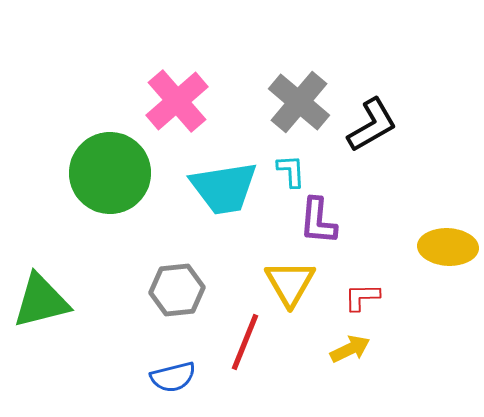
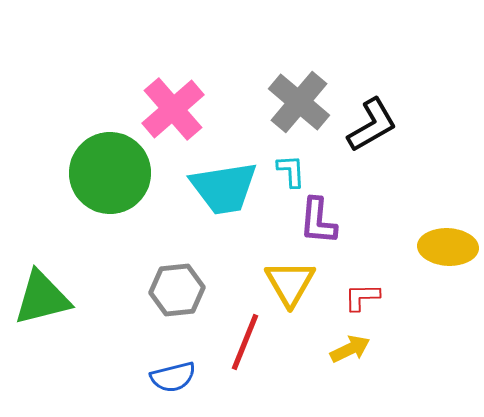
pink cross: moved 4 px left, 8 px down
green triangle: moved 1 px right, 3 px up
